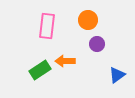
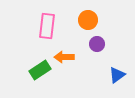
orange arrow: moved 1 px left, 4 px up
